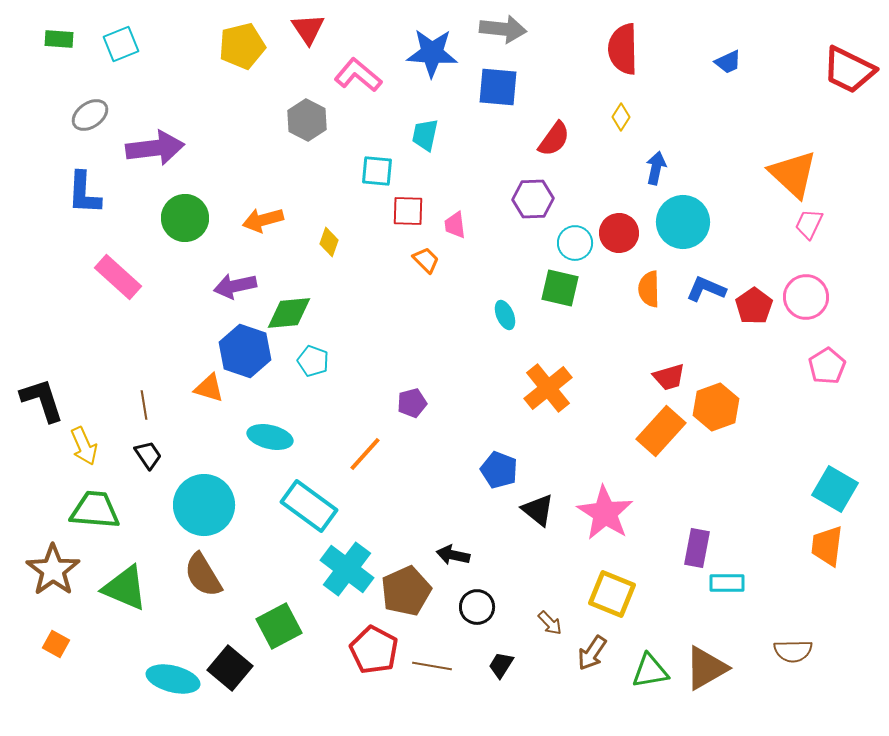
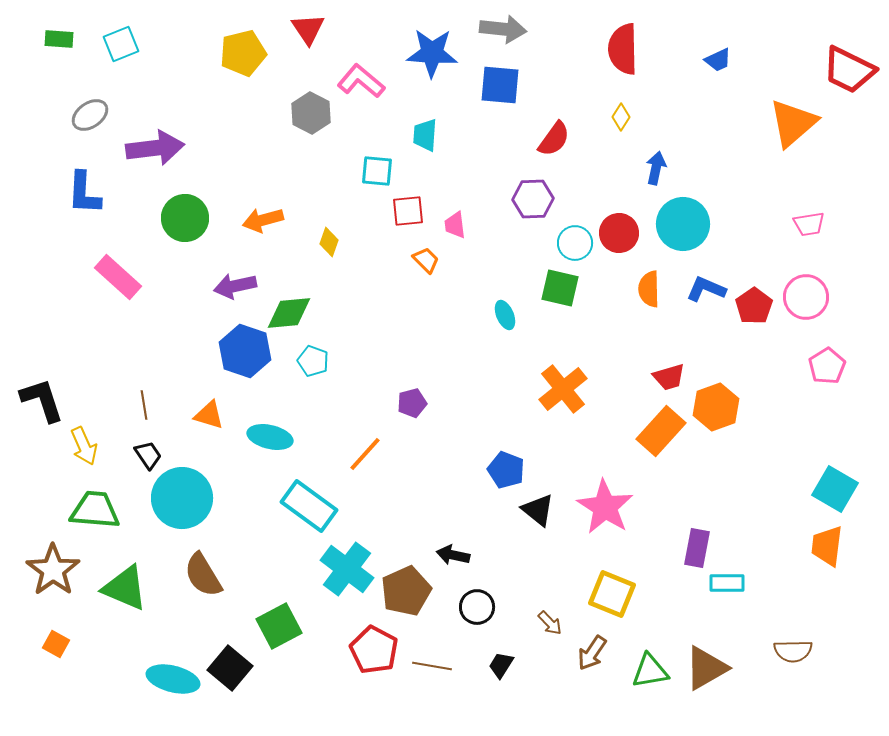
yellow pentagon at (242, 46): moved 1 px right, 7 px down
blue trapezoid at (728, 62): moved 10 px left, 2 px up
pink L-shape at (358, 75): moved 3 px right, 6 px down
blue square at (498, 87): moved 2 px right, 2 px up
gray hexagon at (307, 120): moved 4 px right, 7 px up
cyan trapezoid at (425, 135): rotated 8 degrees counterclockwise
orange triangle at (793, 174): moved 51 px up; rotated 36 degrees clockwise
red square at (408, 211): rotated 8 degrees counterclockwise
cyan circle at (683, 222): moved 2 px down
pink trapezoid at (809, 224): rotated 124 degrees counterclockwise
orange triangle at (209, 388): moved 27 px down
orange cross at (548, 388): moved 15 px right, 1 px down
blue pentagon at (499, 470): moved 7 px right
cyan circle at (204, 505): moved 22 px left, 7 px up
pink star at (605, 513): moved 6 px up
